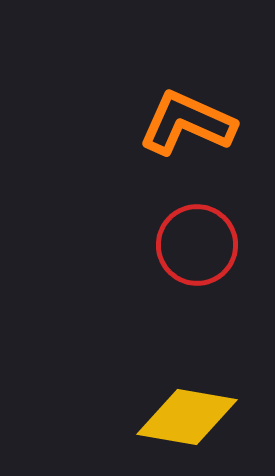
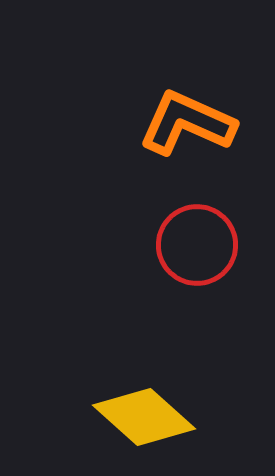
yellow diamond: moved 43 px left; rotated 32 degrees clockwise
